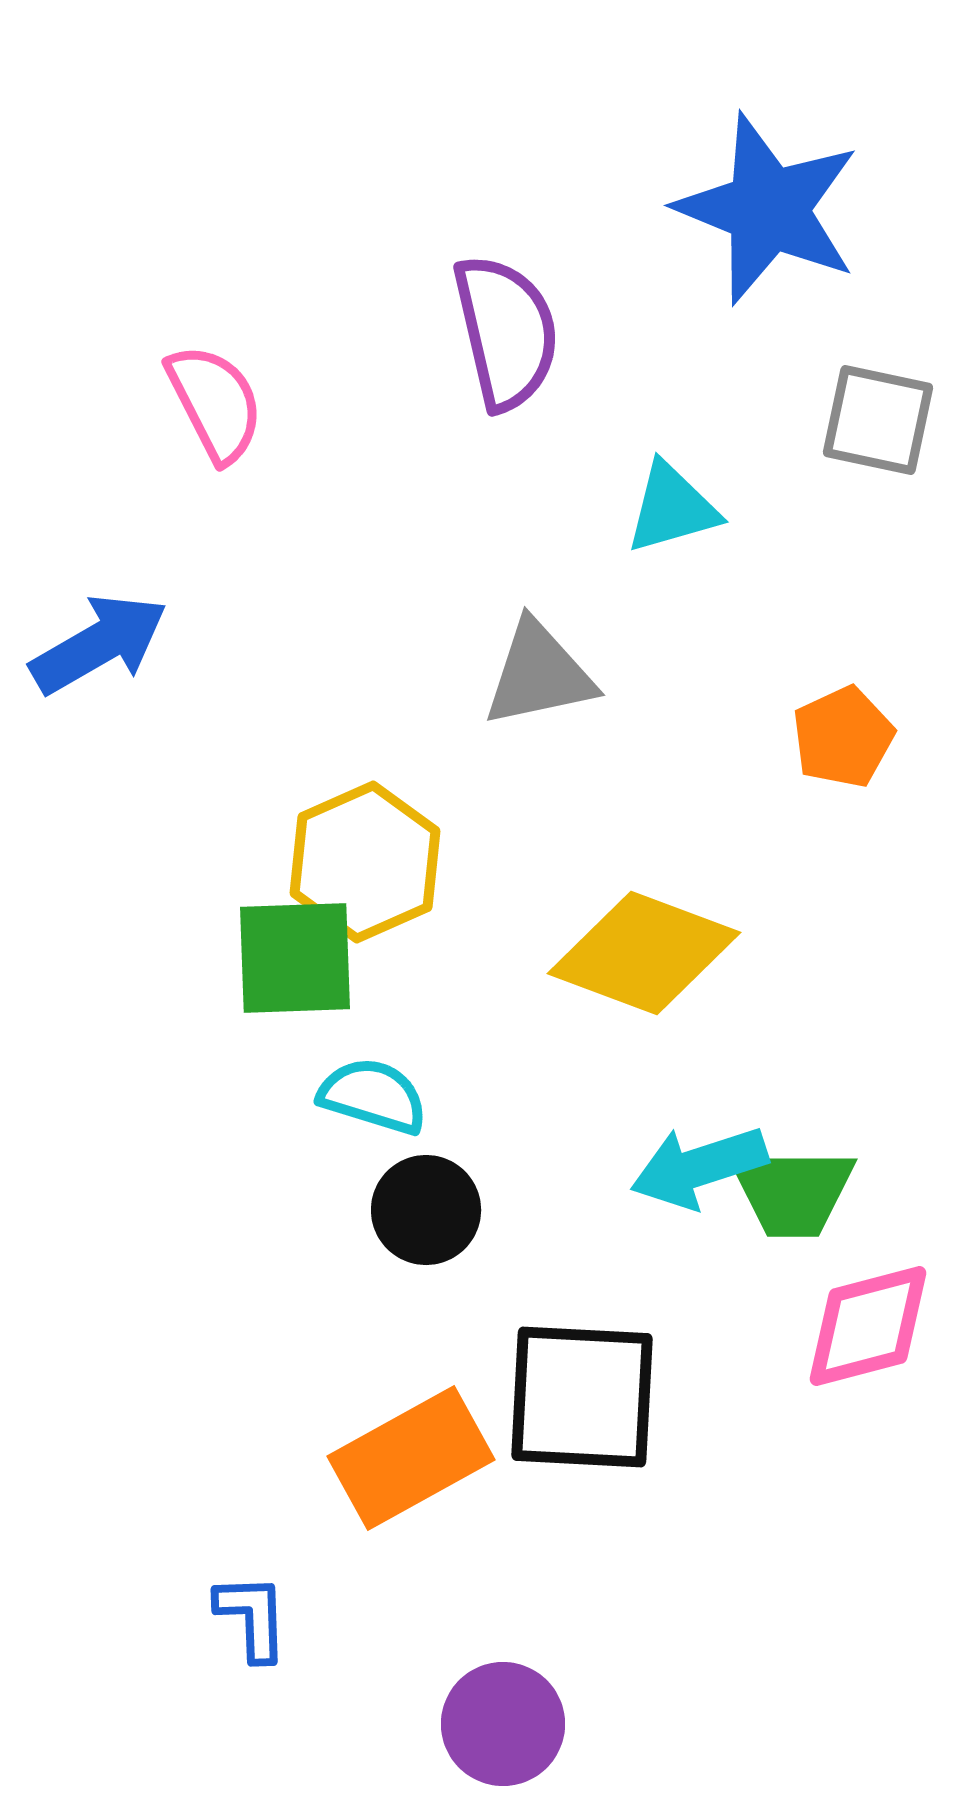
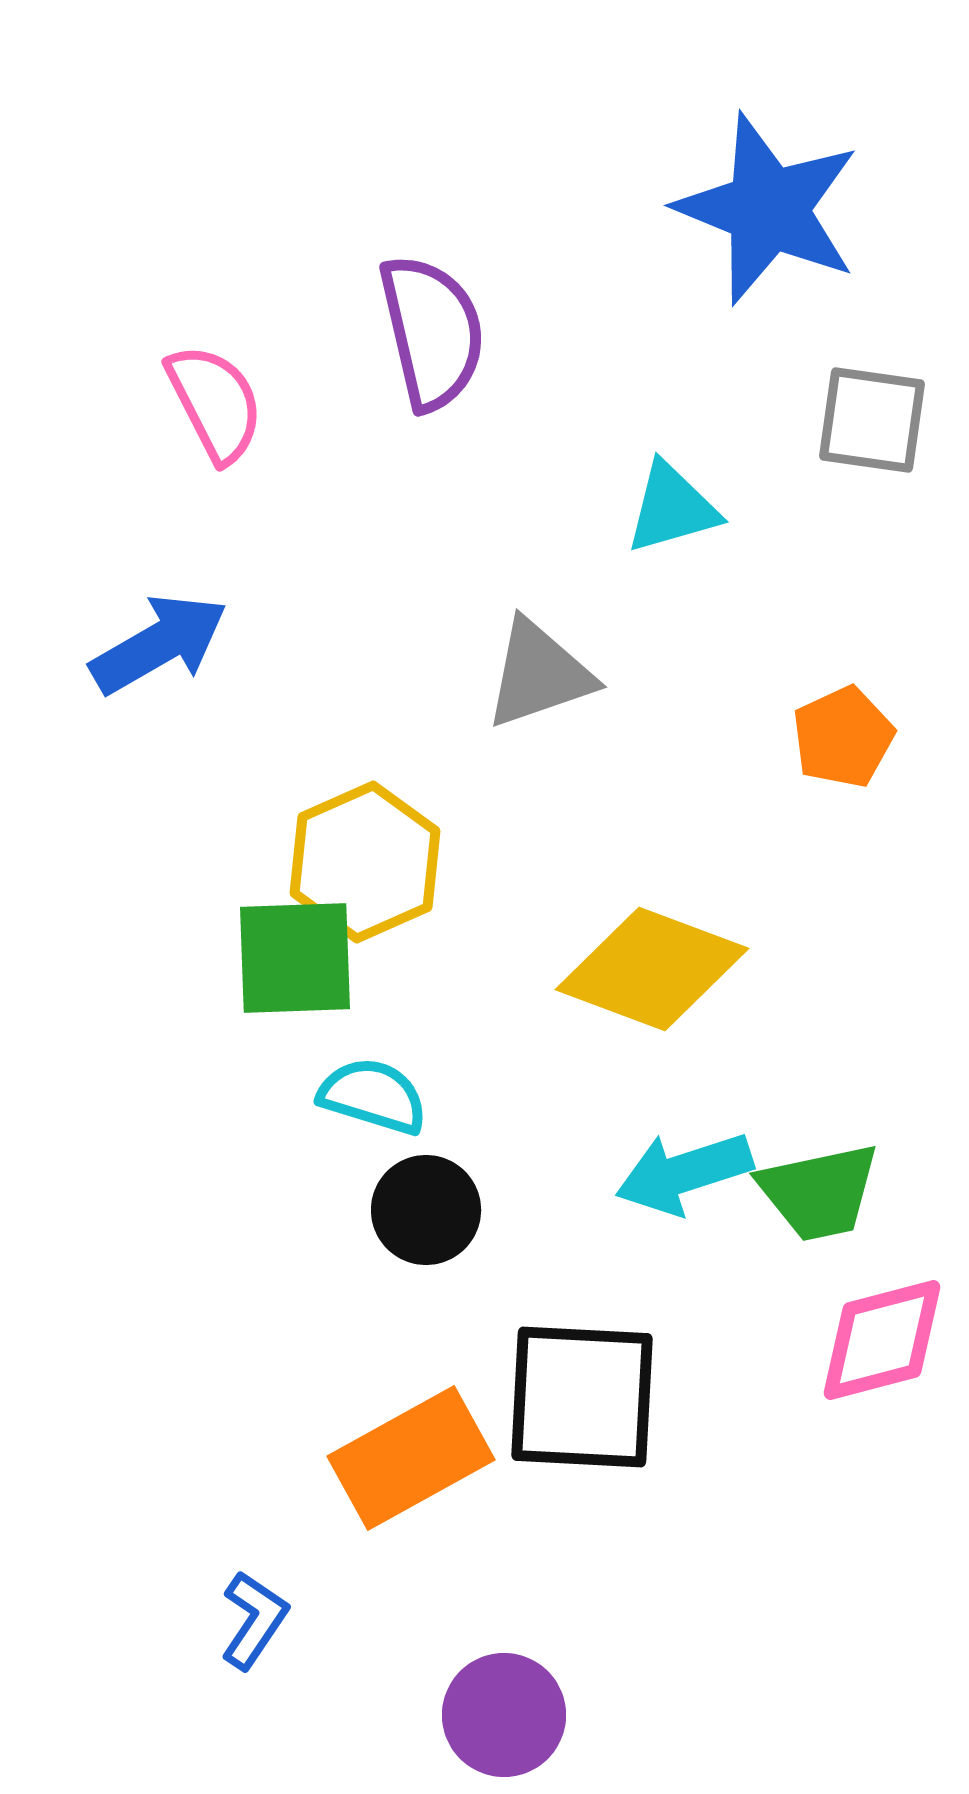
purple semicircle: moved 74 px left
gray square: moved 6 px left; rotated 4 degrees counterclockwise
blue arrow: moved 60 px right
gray triangle: rotated 7 degrees counterclockwise
yellow diamond: moved 8 px right, 16 px down
cyan arrow: moved 15 px left, 6 px down
green trapezoid: moved 26 px right; rotated 12 degrees counterclockwise
pink diamond: moved 14 px right, 14 px down
blue L-shape: moved 2 px right, 3 px down; rotated 36 degrees clockwise
purple circle: moved 1 px right, 9 px up
